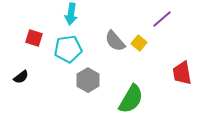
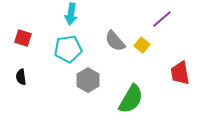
red square: moved 11 px left
yellow square: moved 3 px right, 2 px down
red trapezoid: moved 2 px left
black semicircle: rotated 119 degrees clockwise
